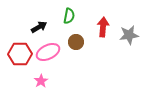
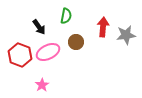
green semicircle: moved 3 px left
black arrow: rotated 84 degrees clockwise
gray star: moved 3 px left
red hexagon: moved 1 px down; rotated 20 degrees clockwise
pink star: moved 1 px right, 4 px down
